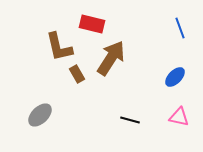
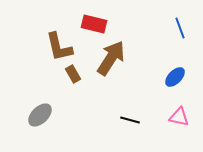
red rectangle: moved 2 px right
brown rectangle: moved 4 px left
